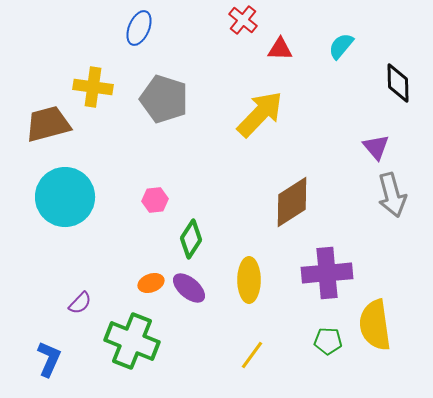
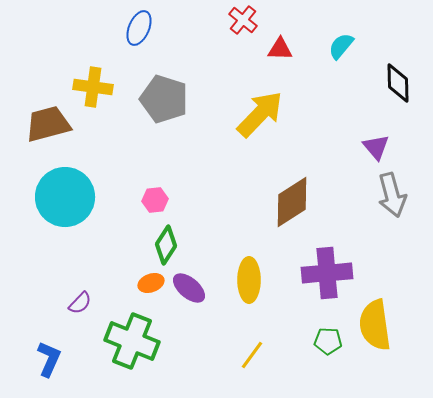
green diamond: moved 25 px left, 6 px down
